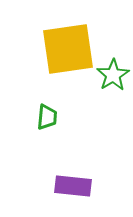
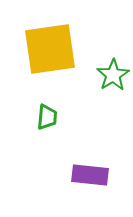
yellow square: moved 18 px left
purple rectangle: moved 17 px right, 11 px up
